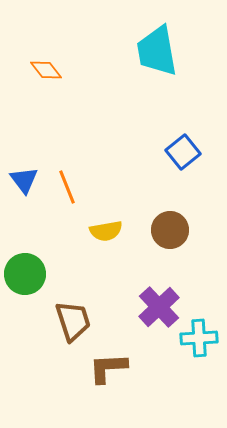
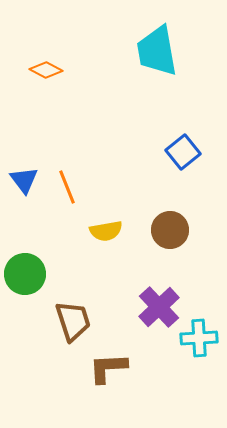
orange diamond: rotated 24 degrees counterclockwise
